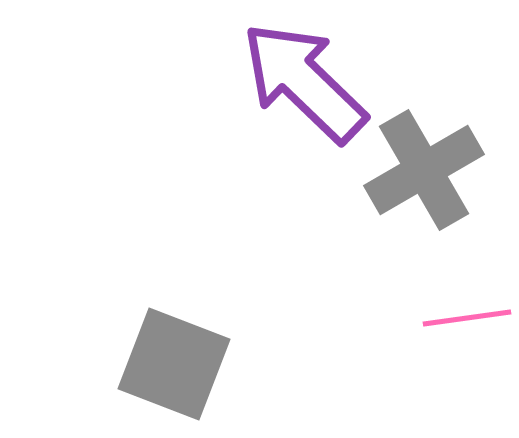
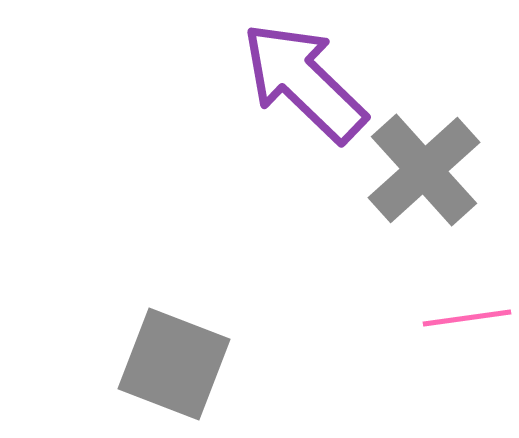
gray cross: rotated 12 degrees counterclockwise
